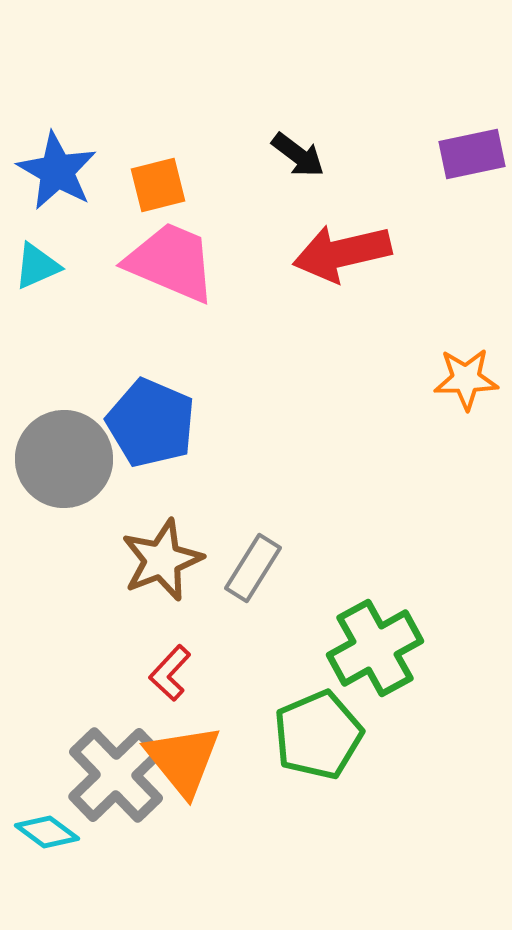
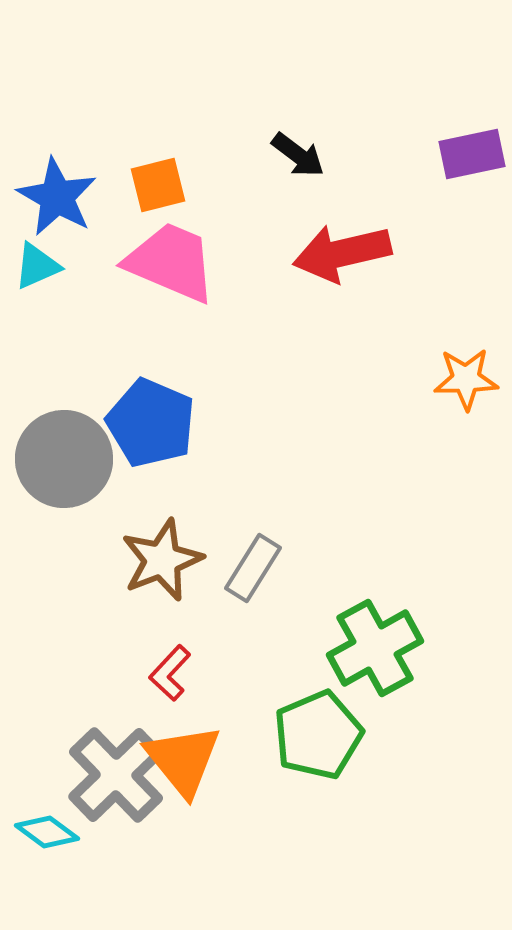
blue star: moved 26 px down
